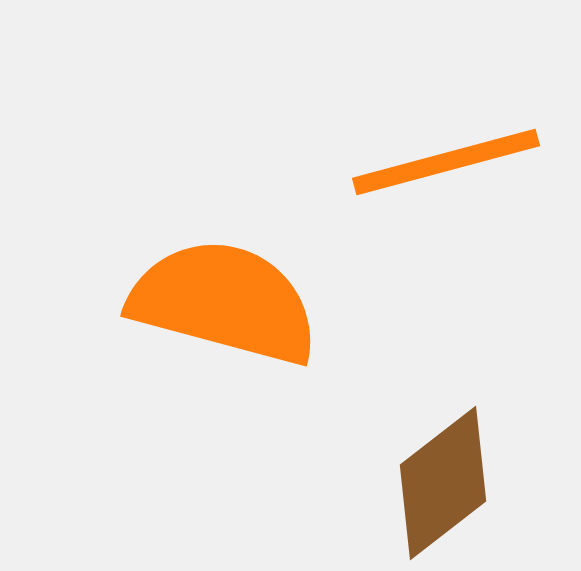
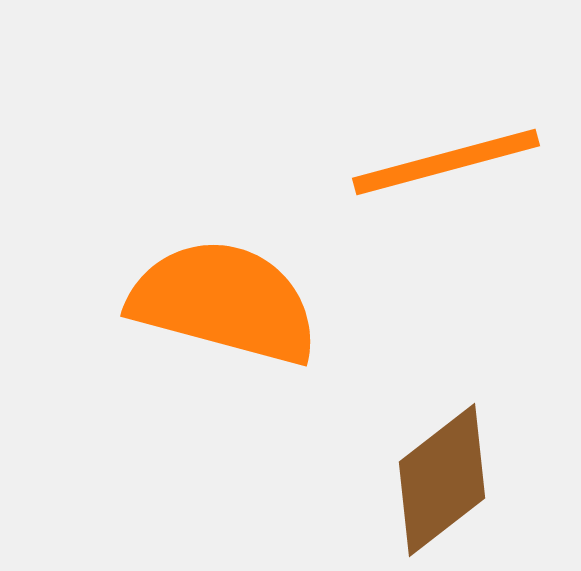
brown diamond: moved 1 px left, 3 px up
